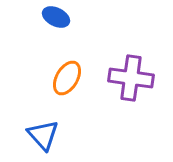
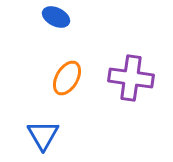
blue triangle: rotated 12 degrees clockwise
